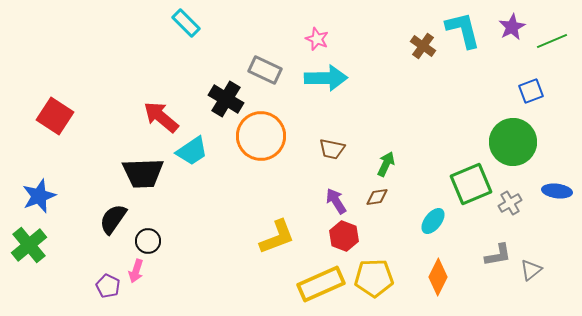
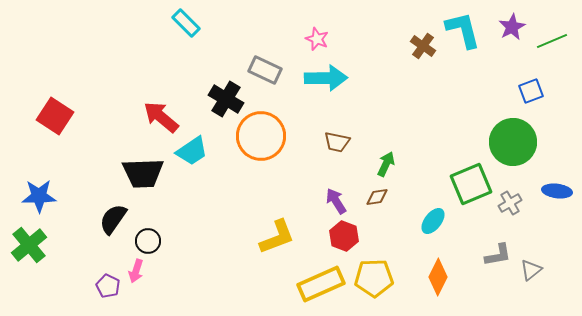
brown trapezoid: moved 5 px right, 7 px up
blue star: rotated 20 degrees clockwise
